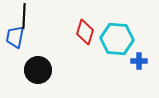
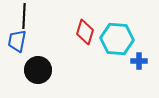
blue trapezoid: moved 2 px right, 4 px down
